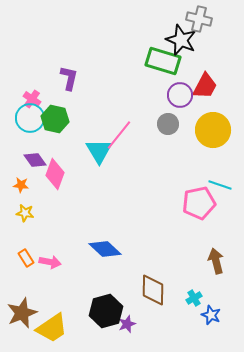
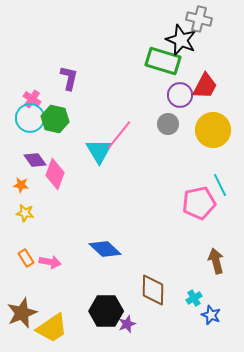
cyan line: rotated 45 degrees clockwise
black hexagon: rotated 16 degrees clockwise
